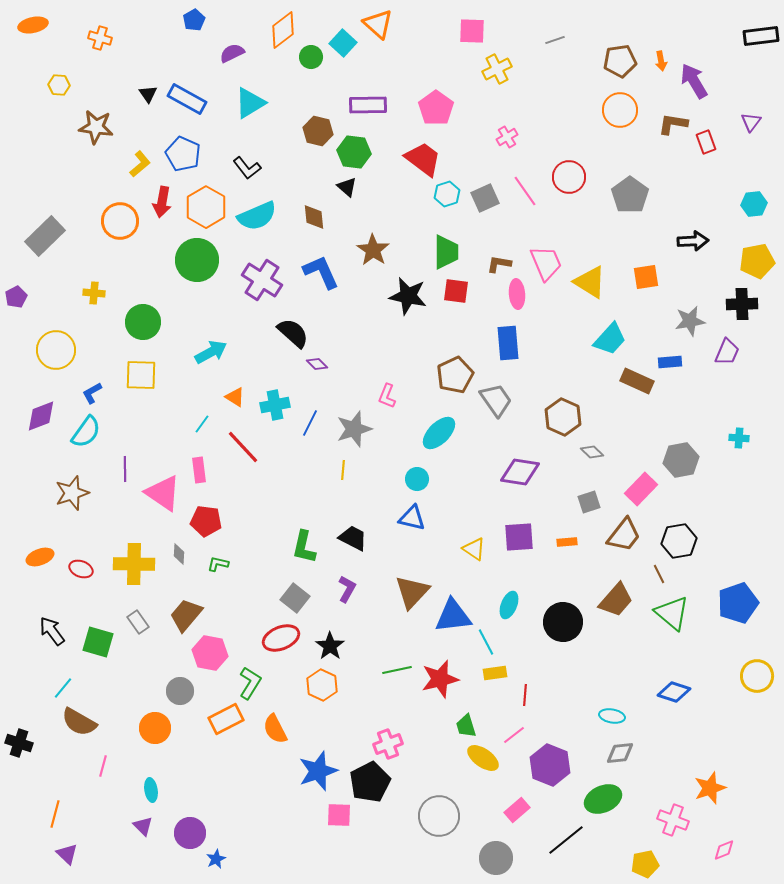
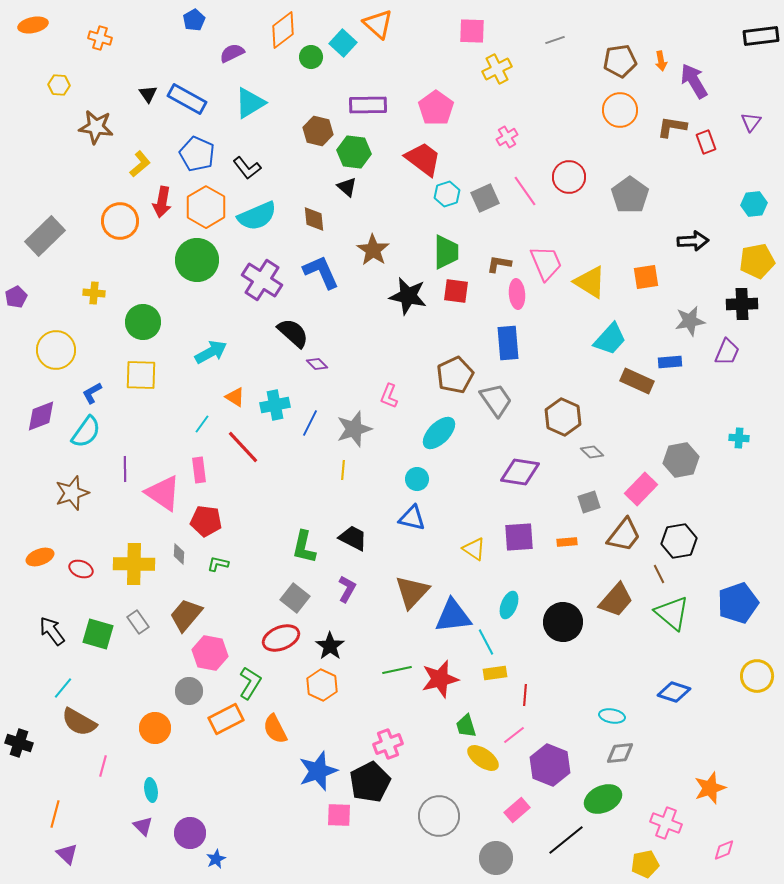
brown L-shape at (673, 124): moved 1 px left, 3 px down
blue pentagon at (183, 154): moved 14 px right
brown diamond at (314, 217): moved 2 px down
pink L-shape at (387, 396): moved 2 px right
green square at (98, 642): moved 8 px up
gray circle at (180, 691): moved 9 px right
pink cross at (673, 820): moved 7 px left, 3 px down
